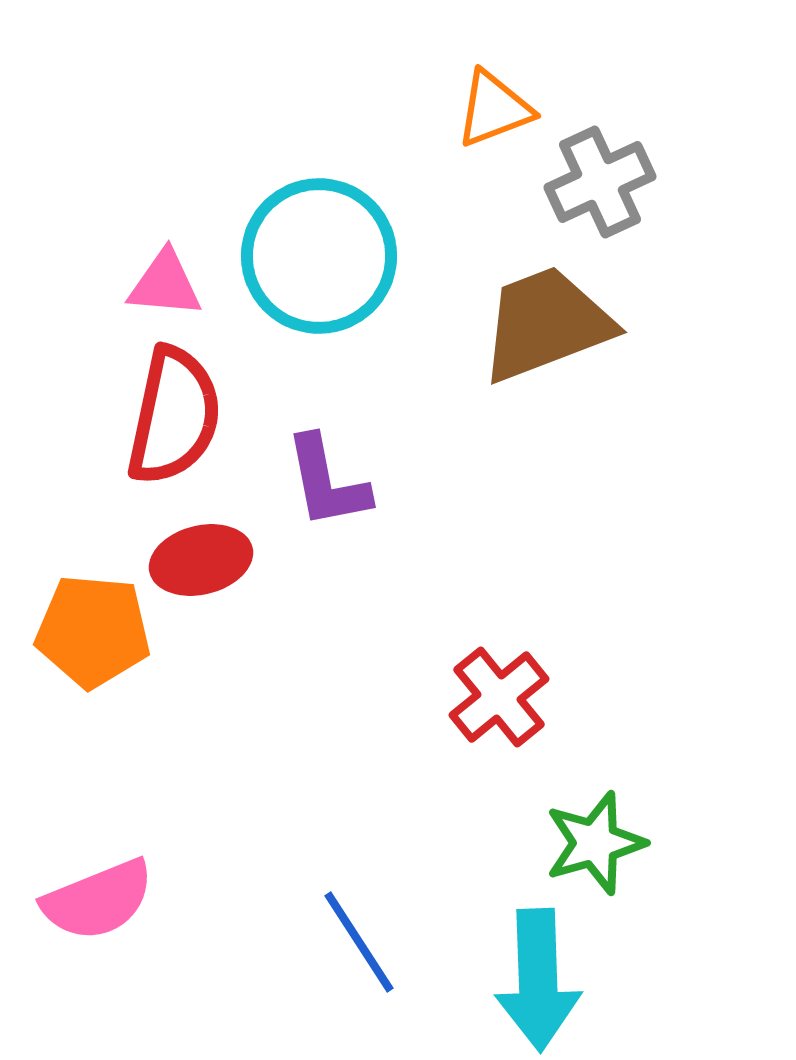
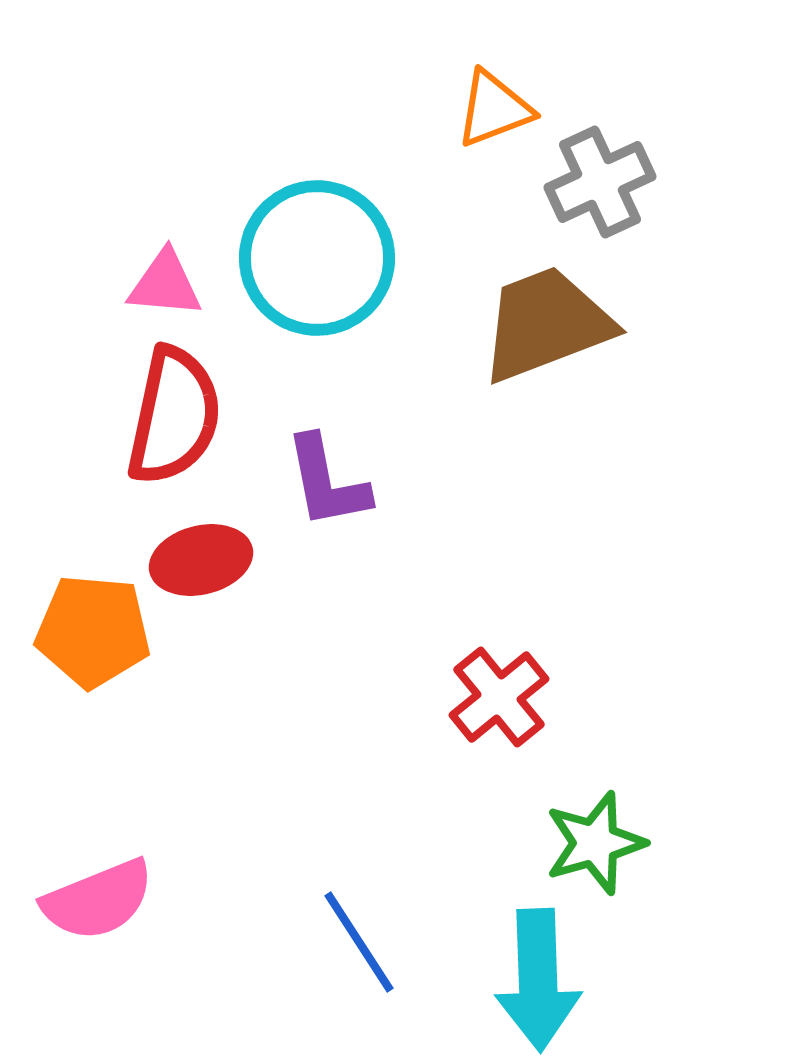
cyan circle: moved 2 px left, 2 px down
